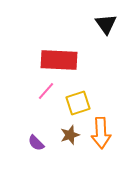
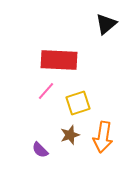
black triangle: rotated 25 degrees clockwise
orange arrow: moved 2 px right, 4 px down; rotated 12 degrees clockwise
purple semicircle: moved 4 px right, 7 px down
